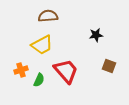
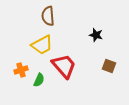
brown semicircle: rotated 90 degrees counterclockwise
black star: rotated 24 degrees clockwise
red trapezoid: moved 2 px left, 5 px up
